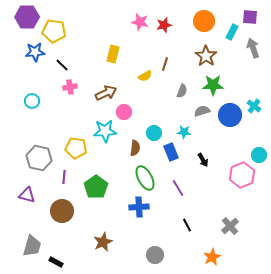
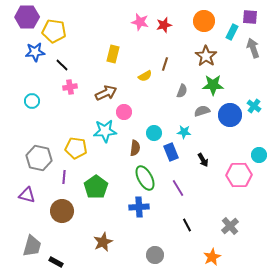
pink hexagon at (242, 175): moved 3 px left; rotated 20 degrees clockwise
